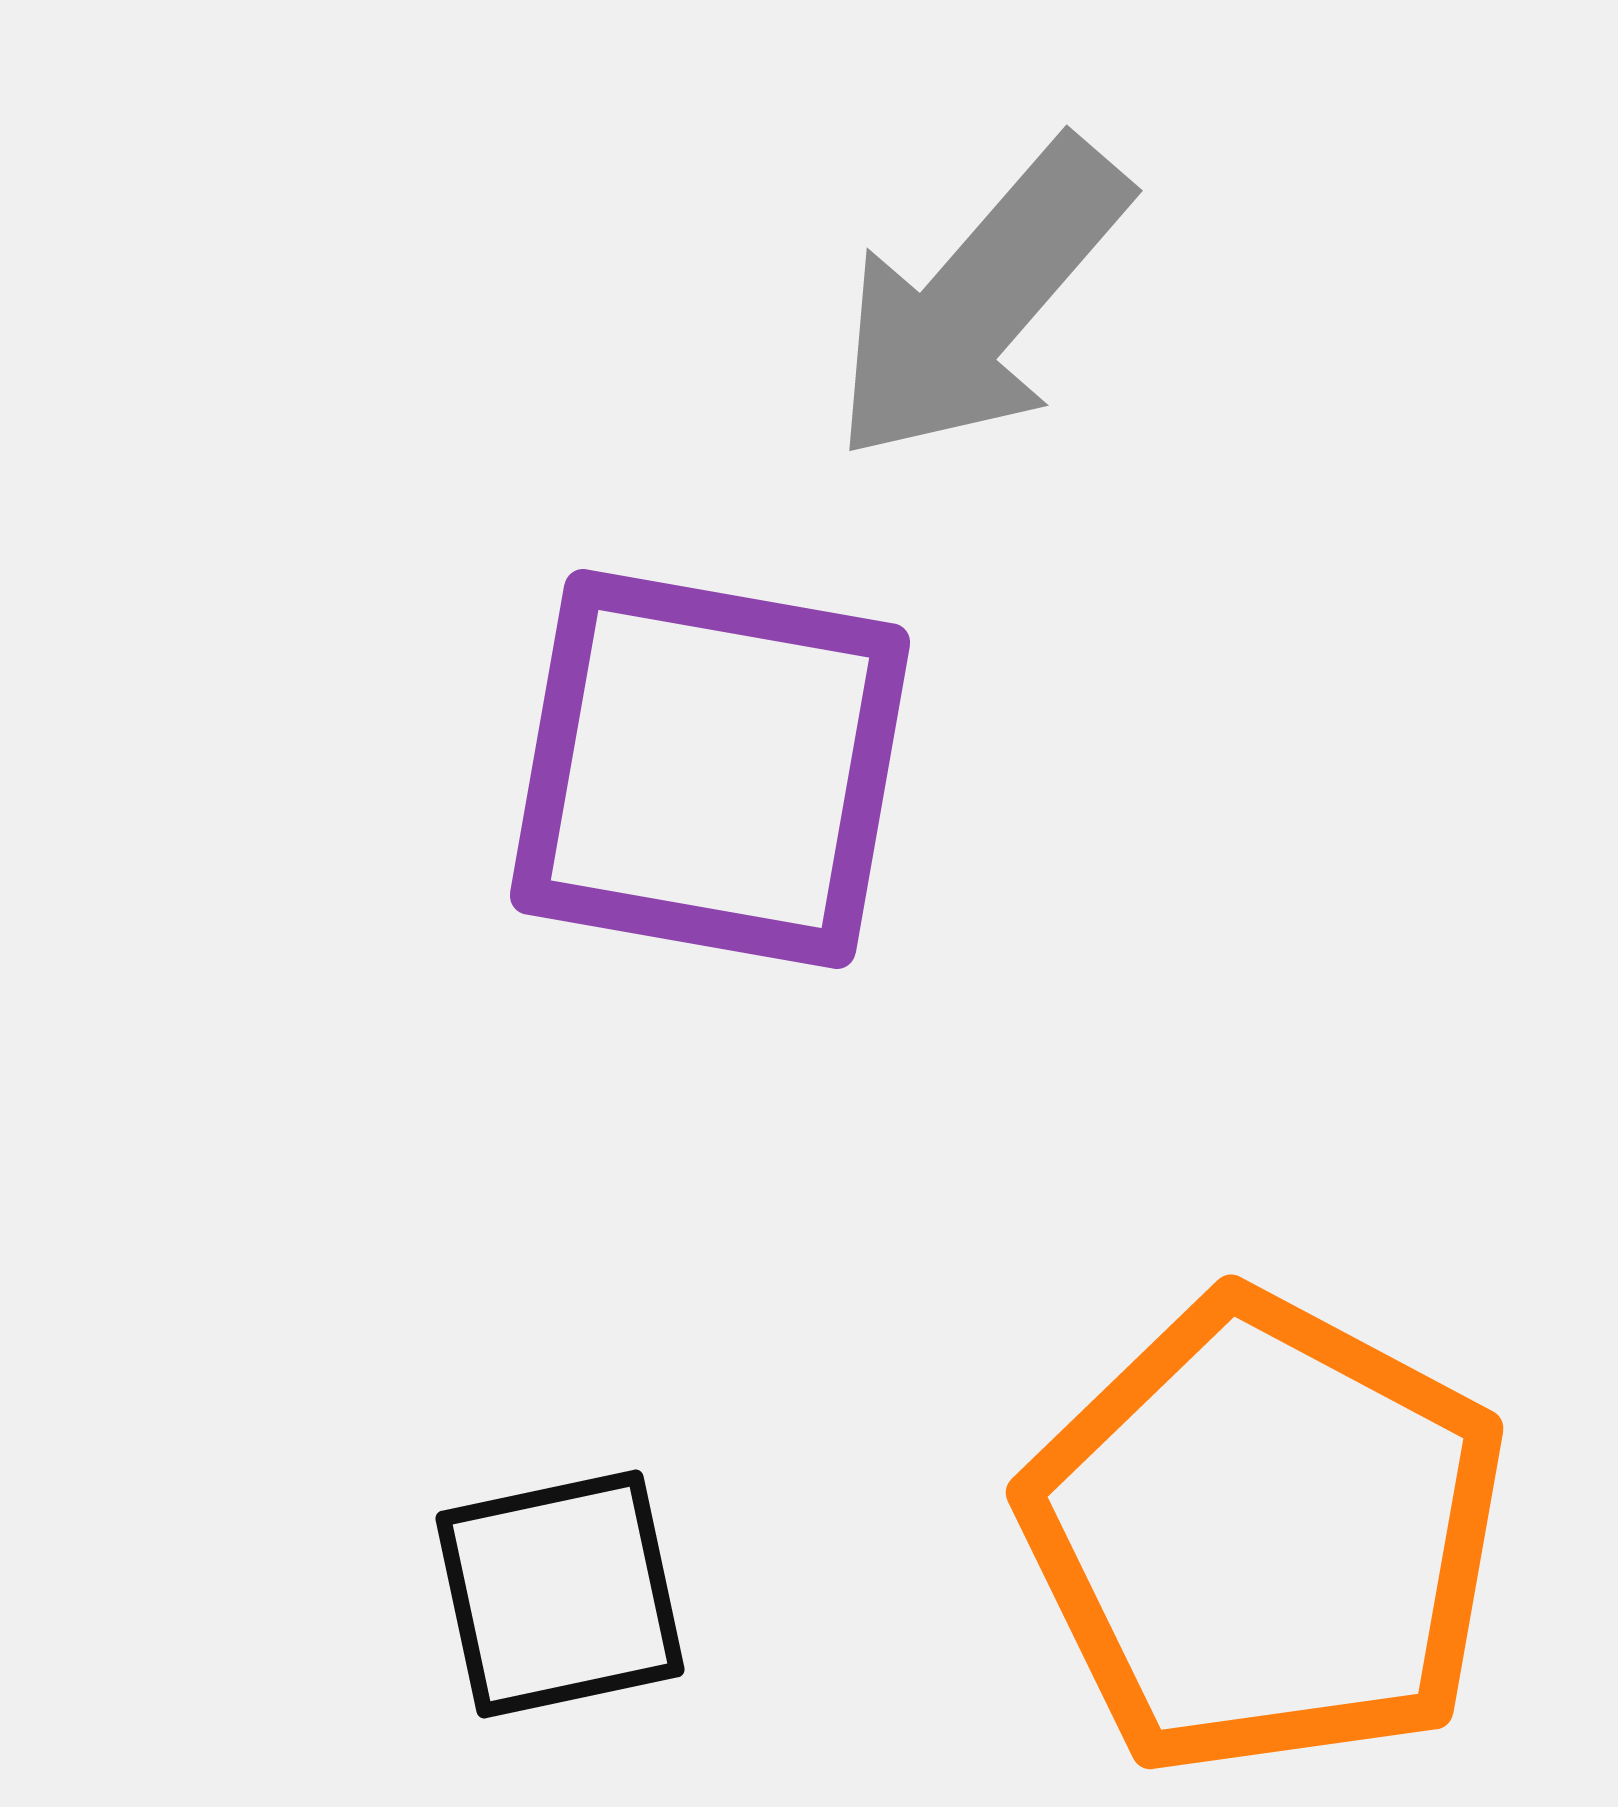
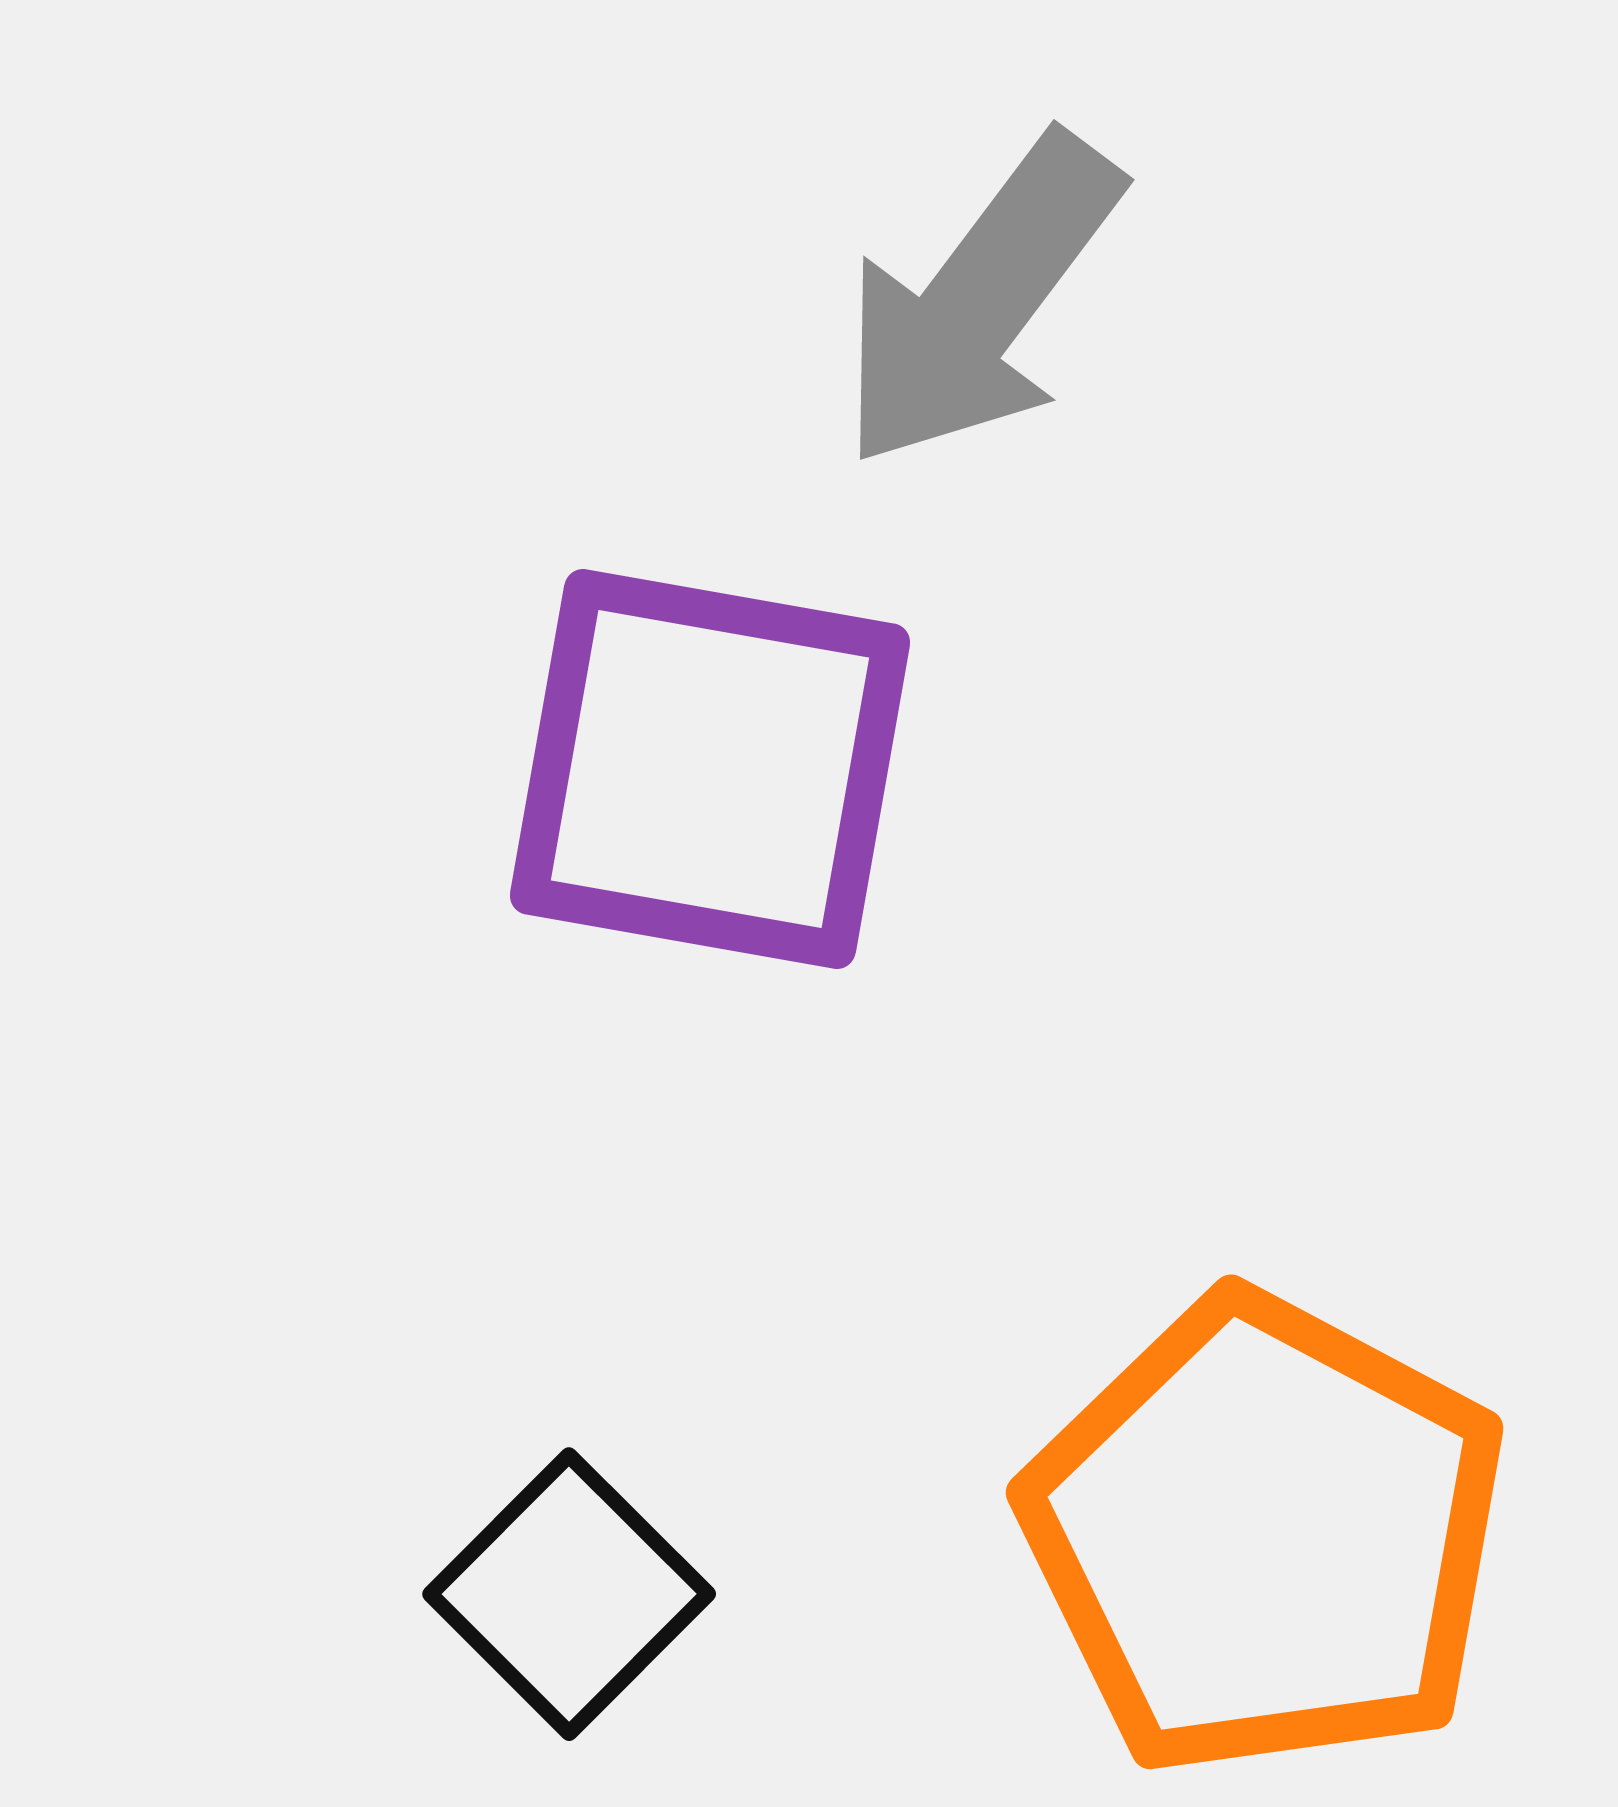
gray arrow: rotated 4 degrees counterclockwise
black square: moved 9 px right; rotated 33 degrees counterclockwise
